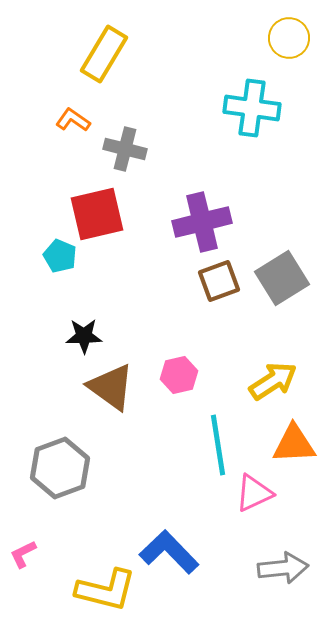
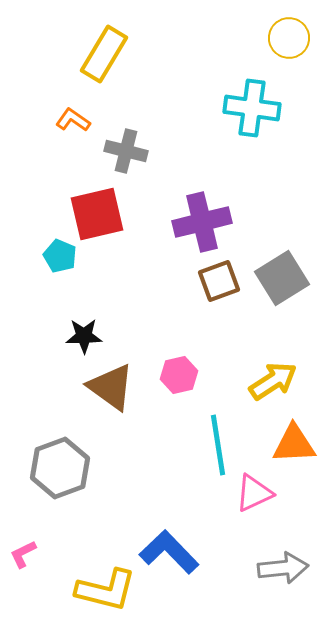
gray cross: moved 1 px right, 2 px down
